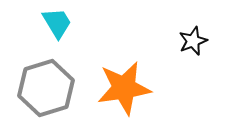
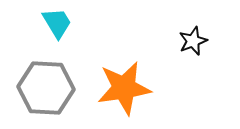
gray hexagon: rotated 20 degrees clockwise
